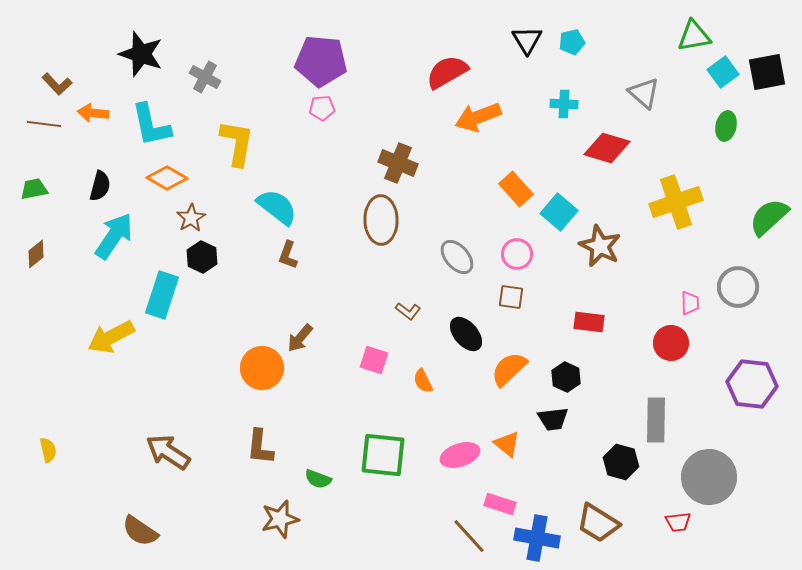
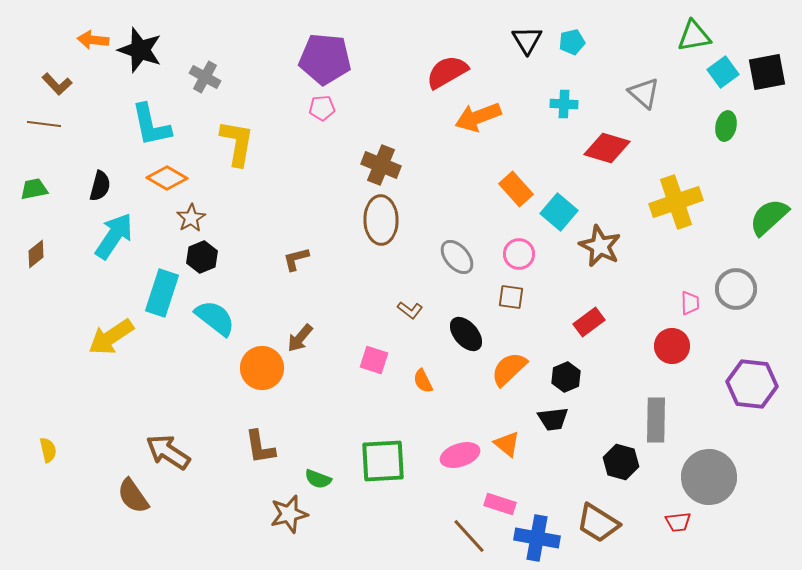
black star at (141, 54): moved 1 px left, 4 px up
purple pentagon at (321, 61): moved 4 px right, 2 px up
orange arrow at (93, 113): moved 73 px up
brown cross at (398, 163): moved 17 px left, 2 px down
cyan semicircle at (277, 207): moved 62 px left, 111 px down
pink circle at (517, 254): moved 2 px right
brown L-shape at (288, 255): moved 8 px right, 4 px down; rotated 56 degrees clockwise
black hexagon at (202, 257): rotated 12 degrees clockwise
gray circle at (738, 287): moved 2 px left, 2 px down
cyan rectangle at (162, 295): moved 2 px up
brown L-shape at (408, 311): moved 2 px right, 1 px up
red rectangle at (589, 322): rotated 44 degrees counterclockwise
yellow arrow at (111, 337): rotated 6 degrees counterclockwise
red circle at (671, 343): moved 1 px right, 3 px down
black hexagon at (566, 377): rotated 12 degrees clockwise
brown L-shape at (260, 447): rotated 15 degrees counterclockwise
green square at (383, 455): moved 6 px down; rotated 9 degrees counterclockwise
brown star at (280, 519): moved 9 px right, 5 px up
brown semicircle at (140, 531): moved 7 px left, 35 px up; rotated 21 degrees clockwise
